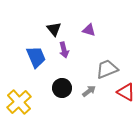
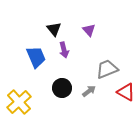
purple triangle: rotated 32 degrees clockwise
